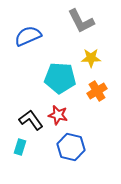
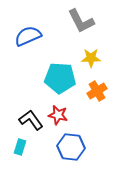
blue hexagon: rotated 8 degrees counterclockwise
